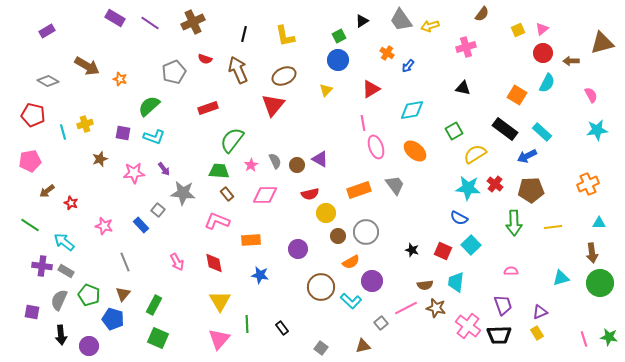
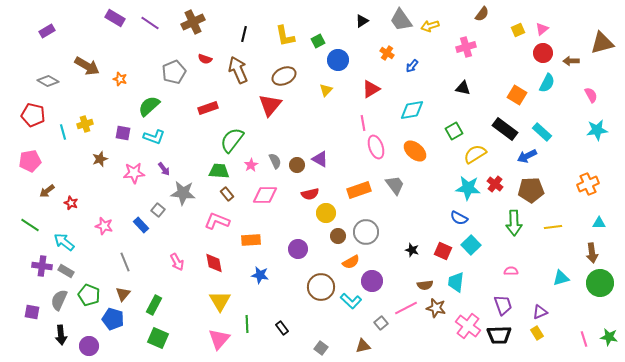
green square at (339, 36): moved 21 px left, 5 px down
blue arrow at (408, 66): moved 4 px right
red triangle at (273, 105): moved 3 px left
